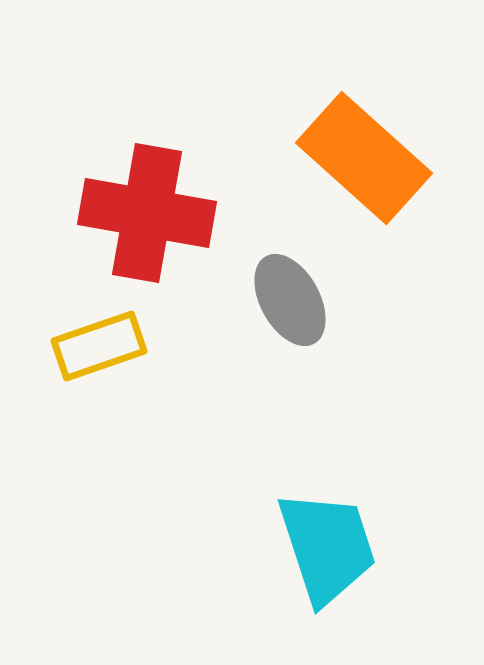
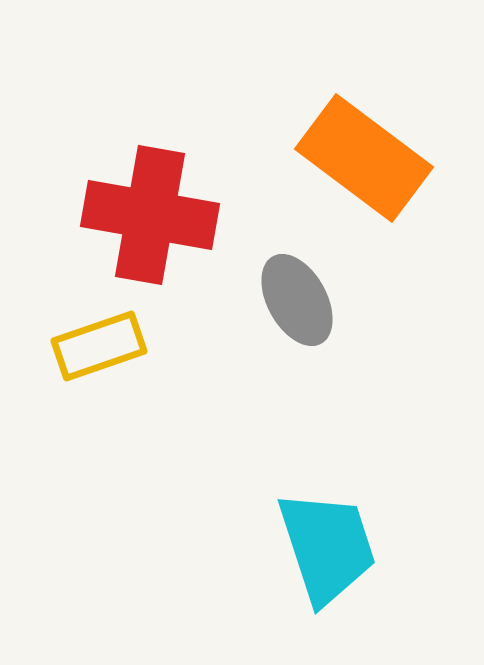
orange rectangle: rotated 5 degrees counterclockwise
red cross: moved 3 px right, 2 px down
gray ellipse: moved 7 px right
